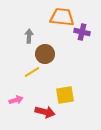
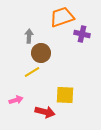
orange trapezoid: rotated 25 degrees counterclockwise
purple cross: moved 2 px down
brown circle: moved 4 px left, 1 px up
yellow square: rotated 12 degrees clockwise
